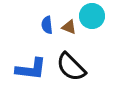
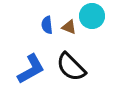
blue L-shape: rotated 36 degrees counterclockwise
